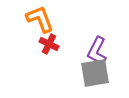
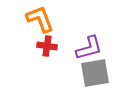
red cross: moved 2 px left, 2 px down; rotated 18 degrees counterclockwise
purple L-shape: moved 8 px left, 3 px up; rotated 132 degrees counterclockwise
